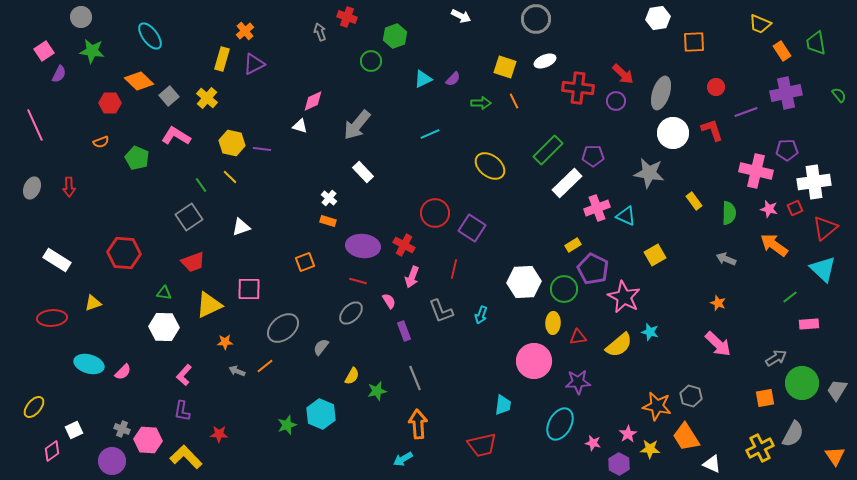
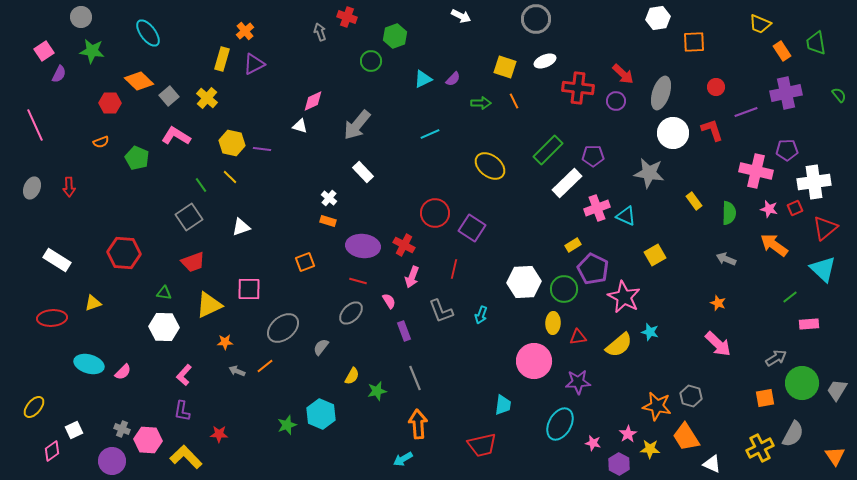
cyan ellipse at (150, 36): moved 2 px left, 3 px up
